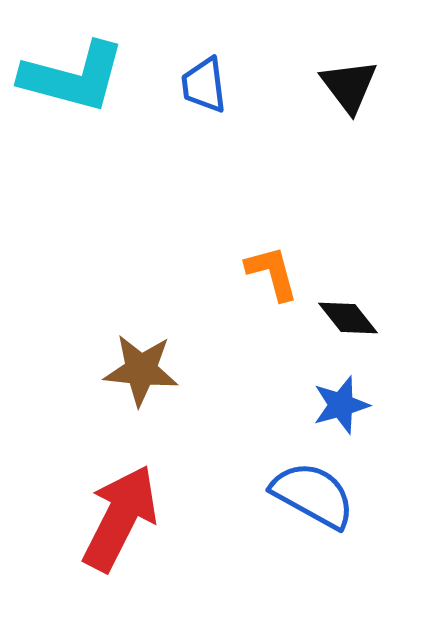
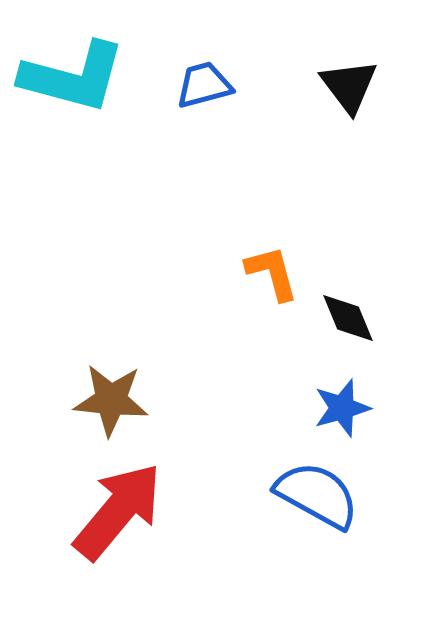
blue trapezoid: rotated 82 degrees clockwise
black diamond: rotated 16 degrees clockwise
brown star: moved 30 px left, 30 px down
blue star: moved 1 px right, 3 px down
blue semicircle: moved 4 px right
red arrow: moved 2 px left, 7 px up; rotated 13 degrees clockwise
